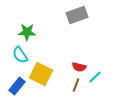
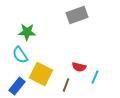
cyan line: rotated 24 degrees counterclockwise
brown line: moved 10 px left
